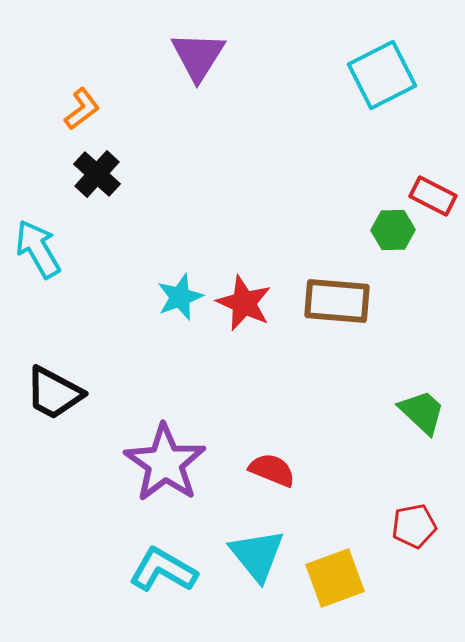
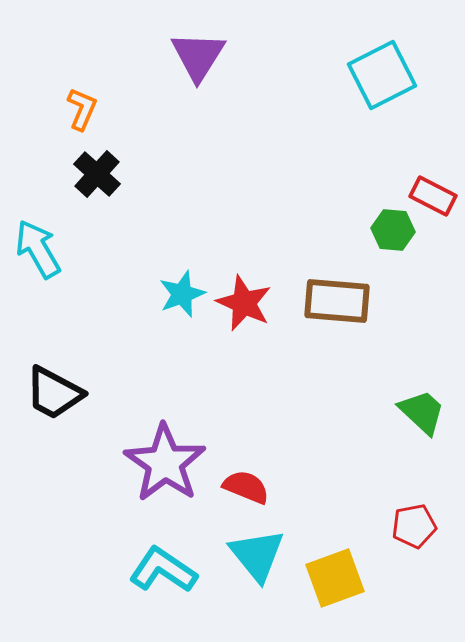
orange L-shape: rotated 30 degrees counterclockwise
green hexagon: rotated 6 degrees clockwise
cyan star: moved 2 px right, 3 px up
red semicircle: moved 26 px left, 17 px down
cyan L-shape: rotated 4 degrees clockwise
